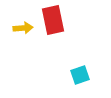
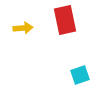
red rectangle: moved 12 px right
